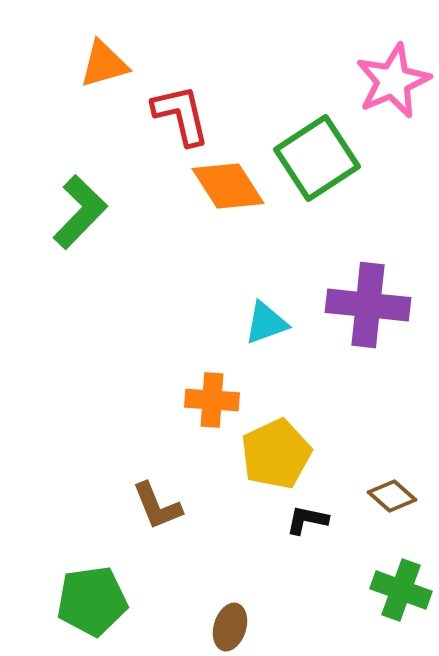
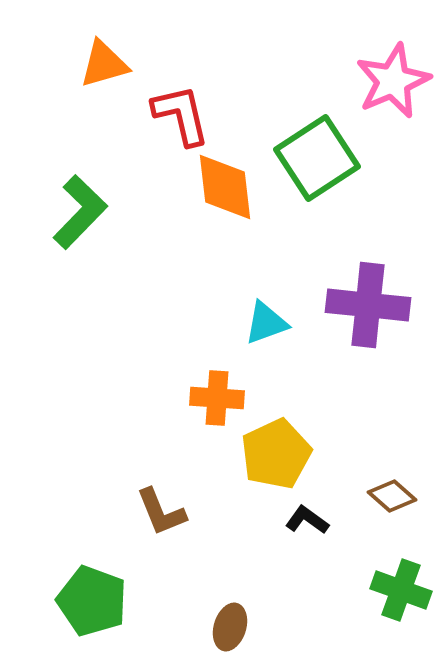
orange diamond: moved 3 px left, 1 px down; rotated 26 degrees clockwise
orange cross: moved 5 px right, 2 px up
brown L-shape: moved 4 px right, 6 px down
black L-shape: rotated 24 degrees clockwise
green pentagon: rotated 28 degrees clockwise
